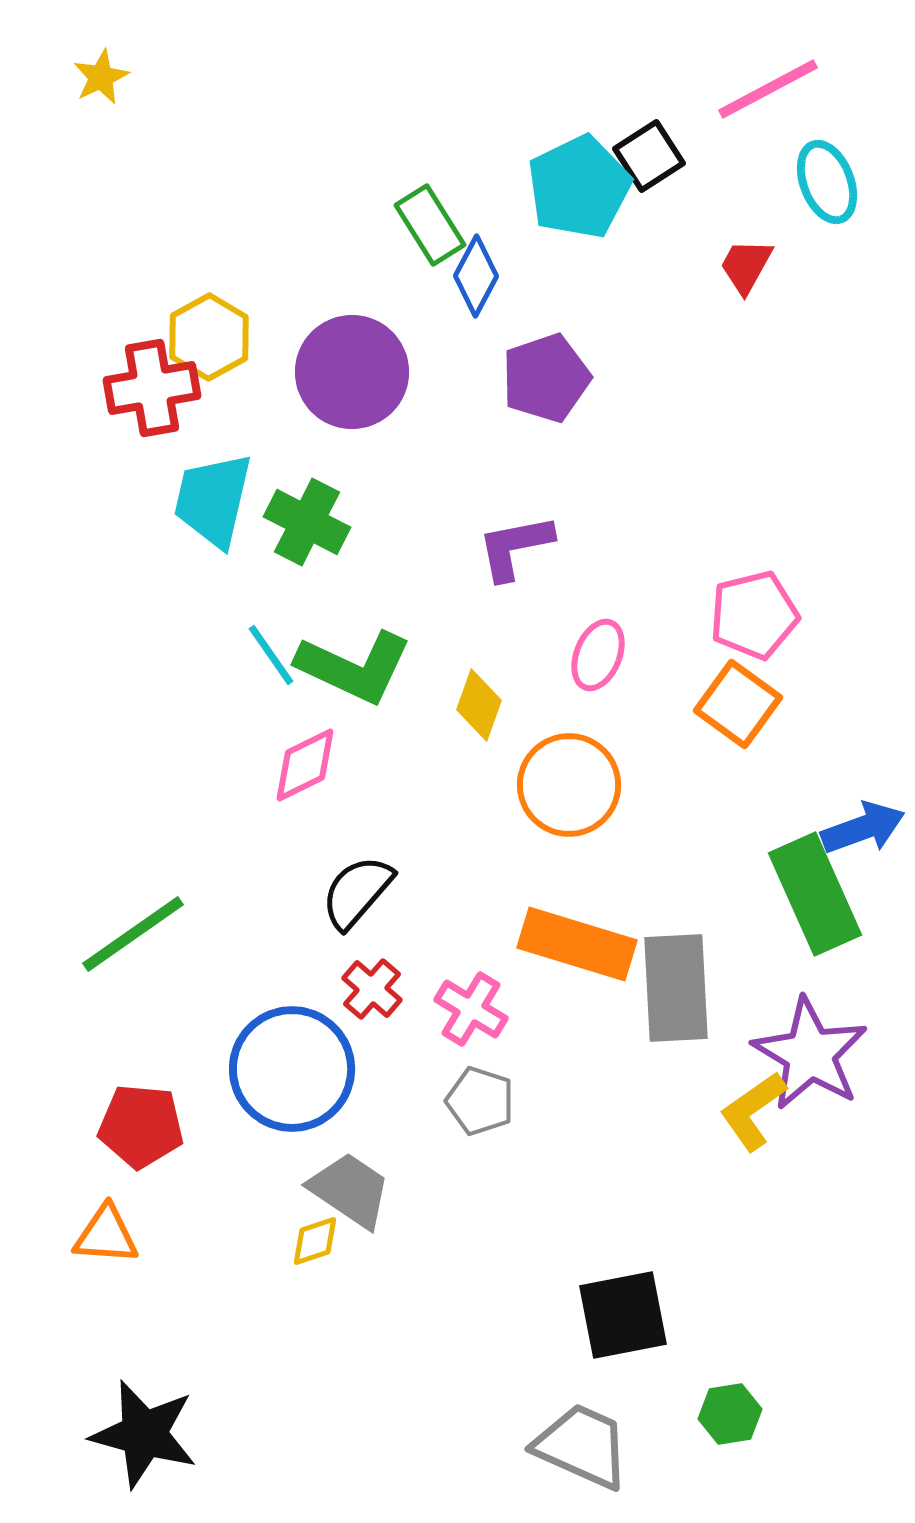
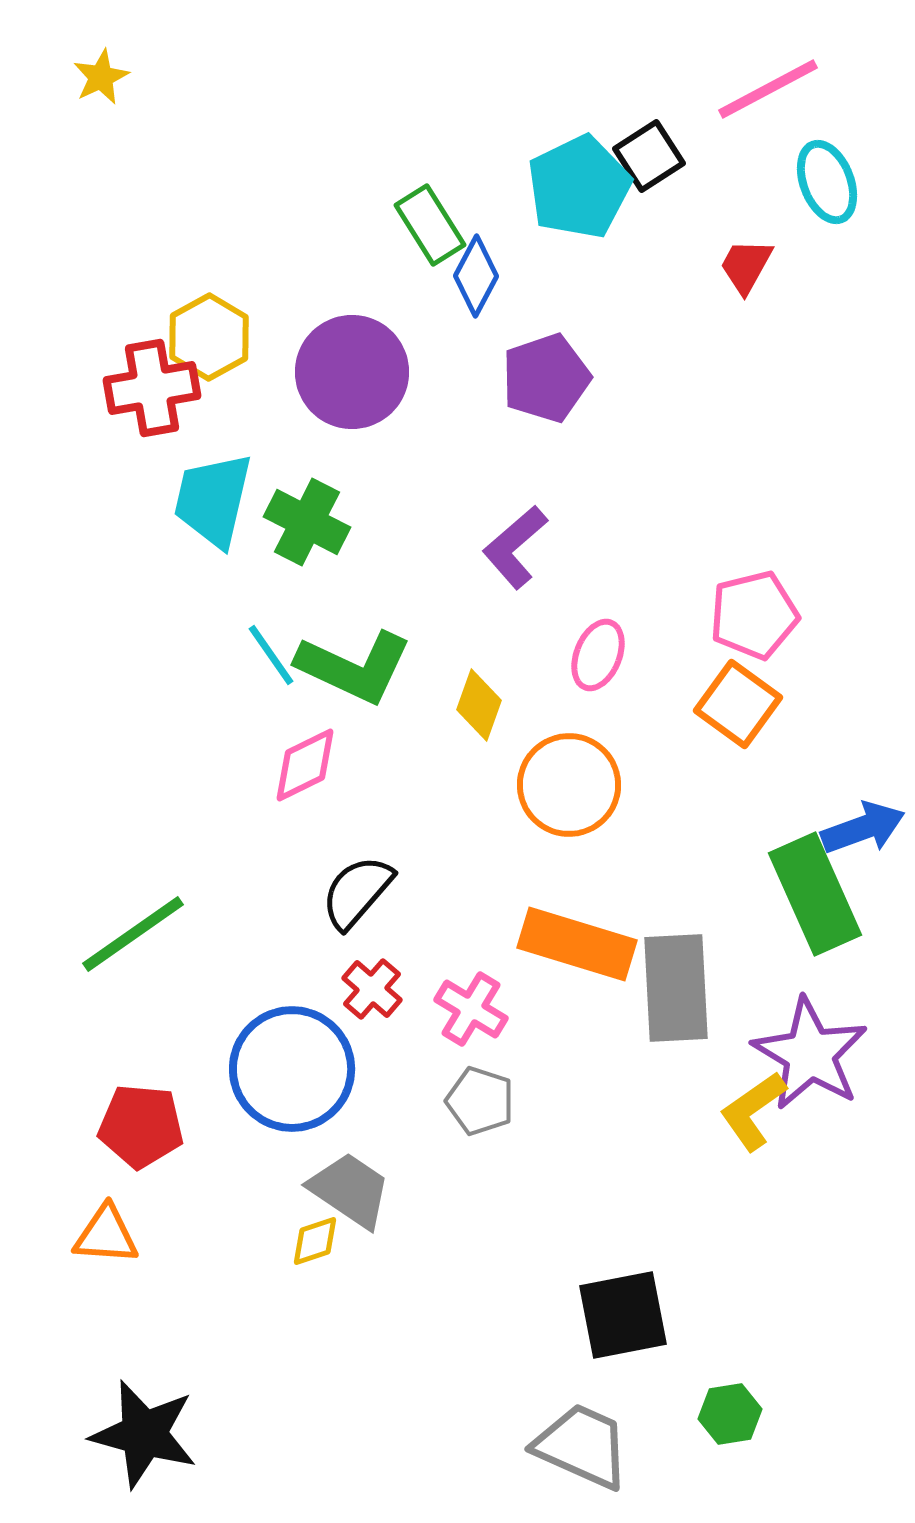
purple L-shape at (515, 547): rotated 30 degrees counterclockwise
